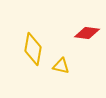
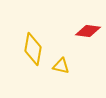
red diamond: moved 1 px right, 2 px up
